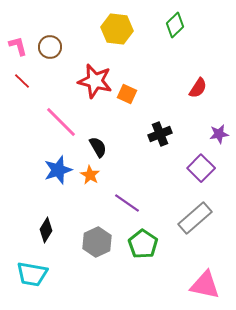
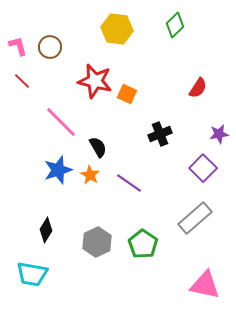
purple square: moved 2 px right
purple line: moved 2 px right, 20 px up
